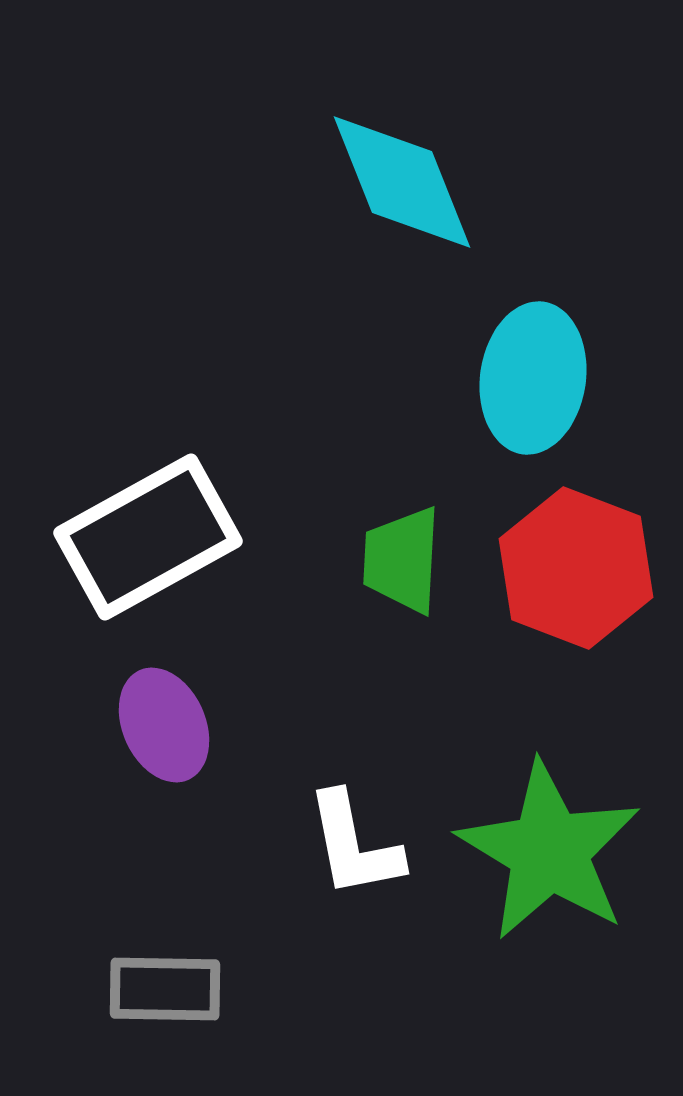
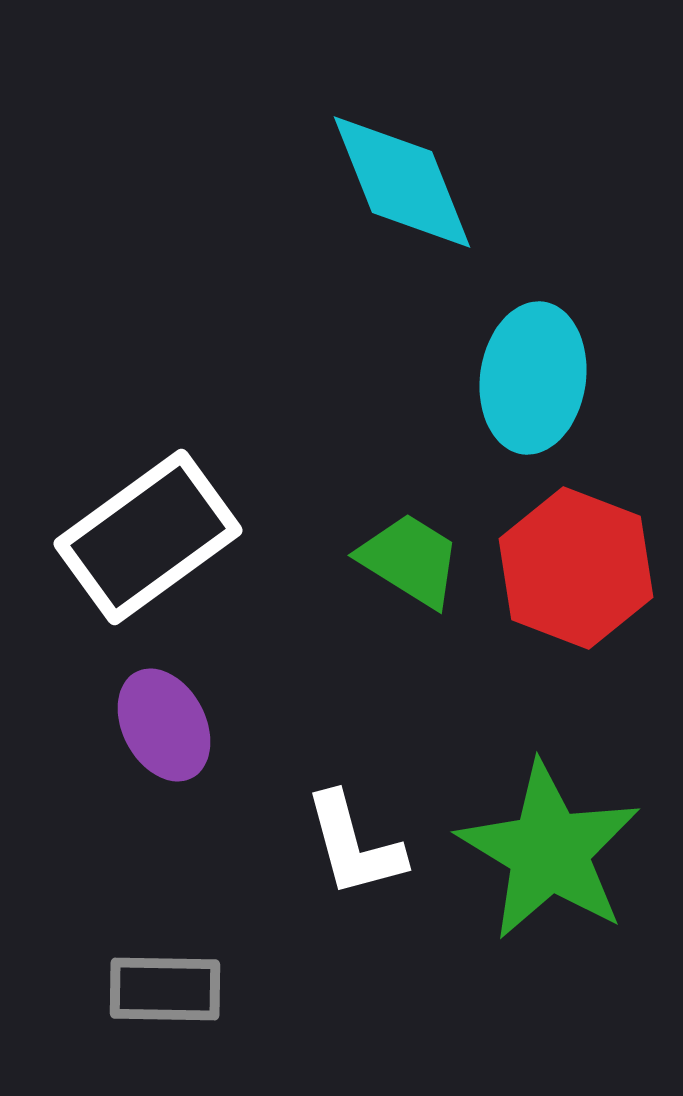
white rectangle: rotated 7 degrees counterclockwise
green trapezoid: moved 8 px right; rotated 119 degrees clockwise
purple ellipse: rotated 4 degrees counterclockwise
white L-shape: rotated 4 degrees counterclockwise
